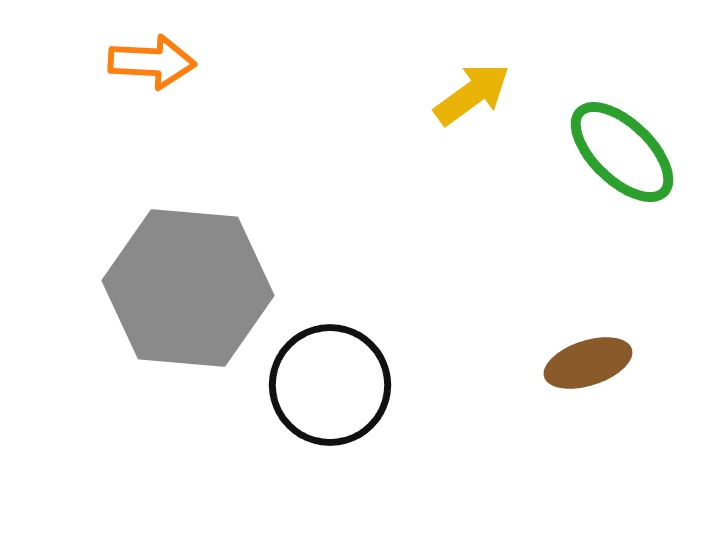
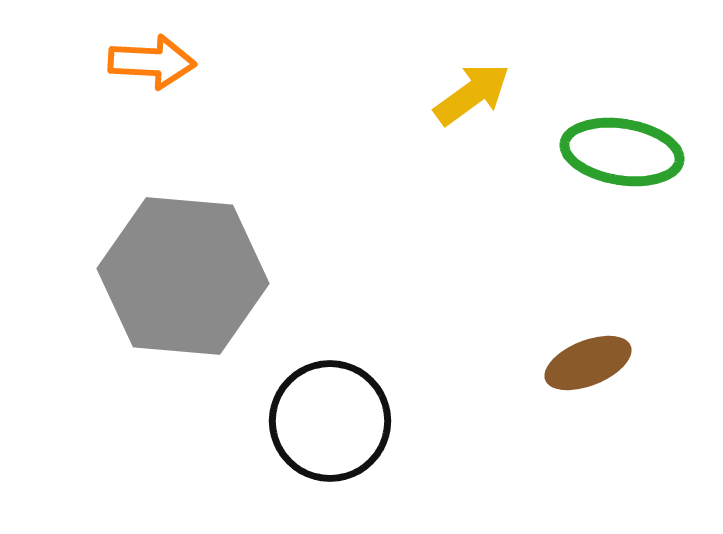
green ellipse: rotated 35 degrees counterclockwise
gray hexagon: moved 5 px left, 12 px up
brown ellipse: rotated 4 degrees counterclockwise
black circle: moved 36 px down
